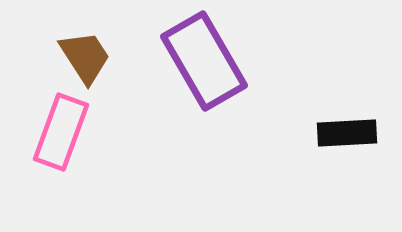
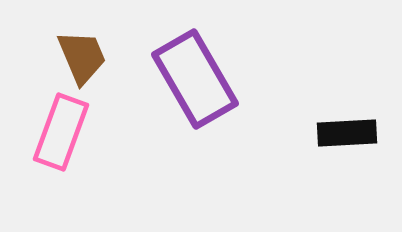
brown trapezoid: moved 3 px left; rotated 10 degrees clockwise
purple rectangle: moved 9 px left, 18 px down
